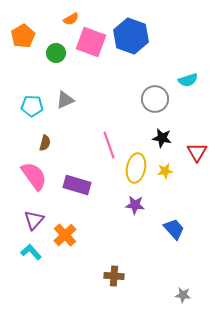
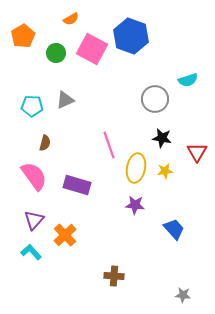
pink square: moved 1 px right, 7 px down; rotated 8 degrees clockwise
